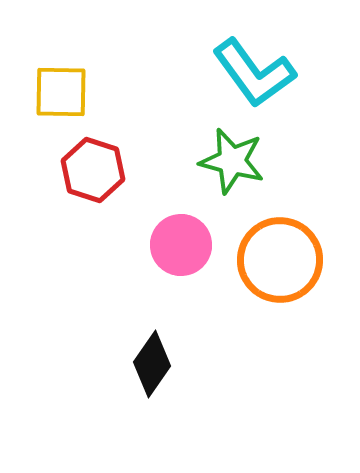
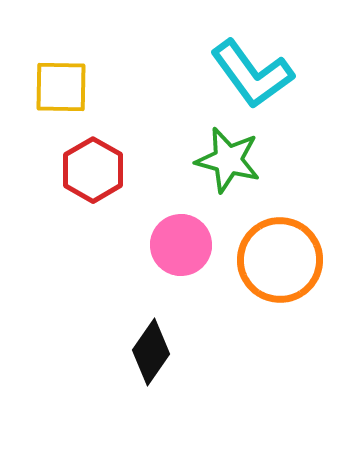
cyan L-shape: moved 2 px left, 1 px down
yellow square: moved 5 px up
green star: moved 4 px left, 1 px up
red hexagon: rotated 12 degrees clockwise
black diamond: moved 1 px left, 12 px up
